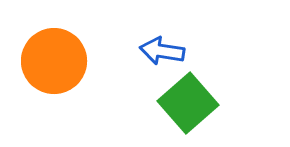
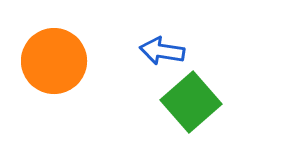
green square: moved 3 px right, 1 px up
